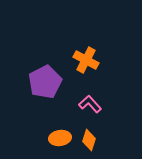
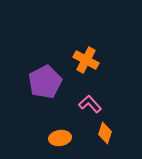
orange diamond: moved 16 px right, 7 px up
